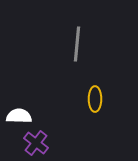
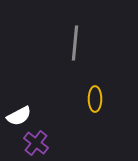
gray line: moved 2 px left, 1 px up
white semicircle: rotated 150 degrees clockwise
